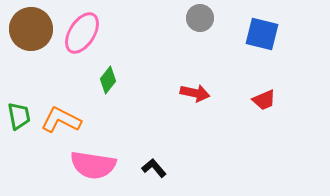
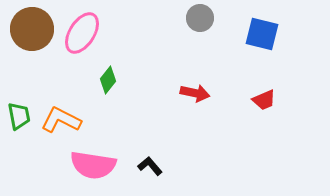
brown circle: moved 1 px right
black L-shape: moved 4 px left, 2 px up
